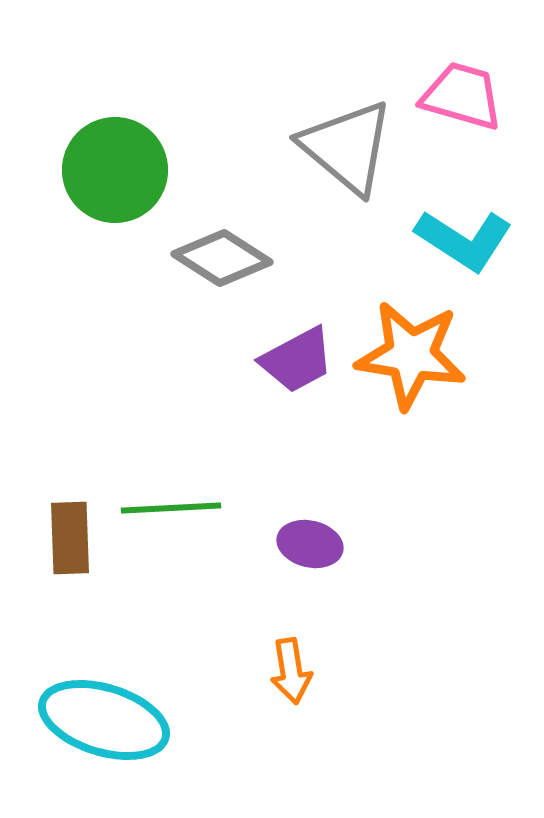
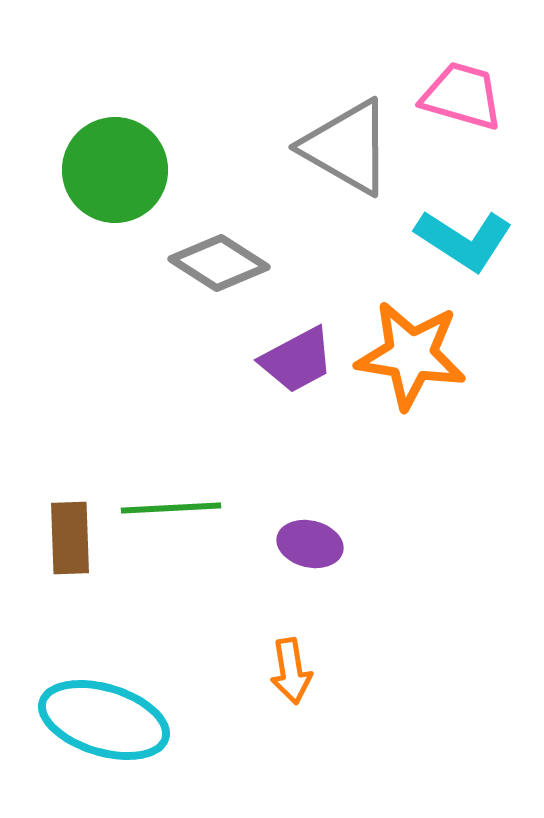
gray triangle: rotated 10 degrees counterclockwise
gray diamond: moved 3 px left, 5 px down
